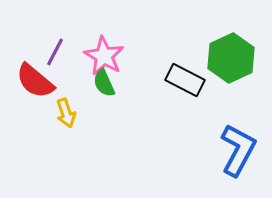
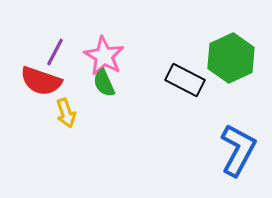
red semicircle: moved 6 px right; rotated 21 degrees counterclockwise
